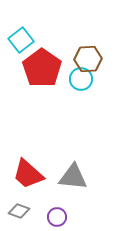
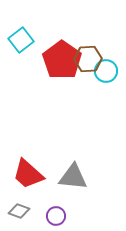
red pentagon: moved 20 px right, 8 px up
cyan circle: moved 25 px right, 8 px up
purple circle: moved 1 px left, 1 px up
